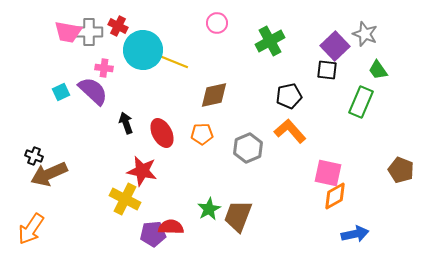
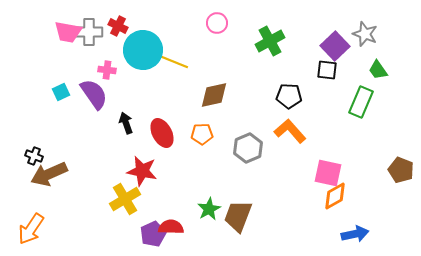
pink cross: moved 3 px right, 2 px down
purple semicircle: moved 1 px right, 3 px down; rotated 12 degrees clockwise
black pentagon: rotated 15 degrees clockwise
yellow cross: rotated 32 degrees clockwise
purple pentagon: rotated 20 degrees counterclockwise
